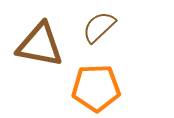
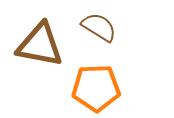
brown semicircle: rotated 75 degrees clockwise
